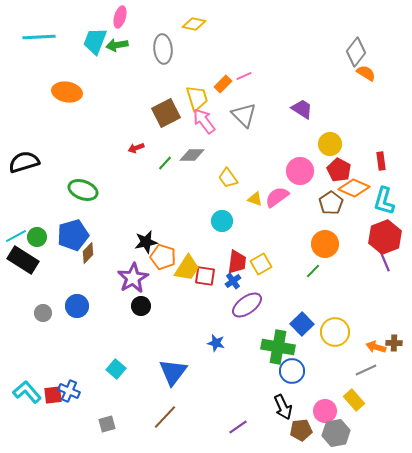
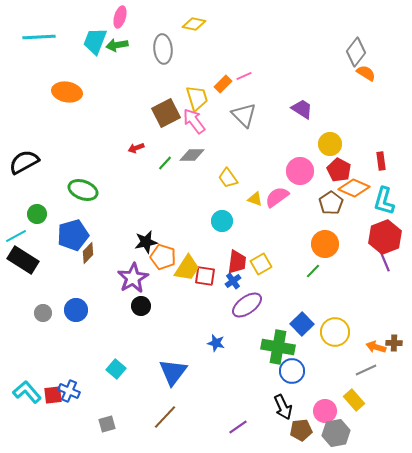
pink arrow at (204, 121): moved 10 px left
black semicircle at (24, 162): rotated 12 degrees counterclockwise
green circle at (37, 237): moved 23 px up
blue circle at (77, 306): moved 1 px left, 4 px down
